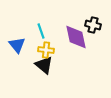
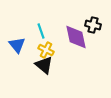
yellow cross: rotated 21 degrees clockwise
